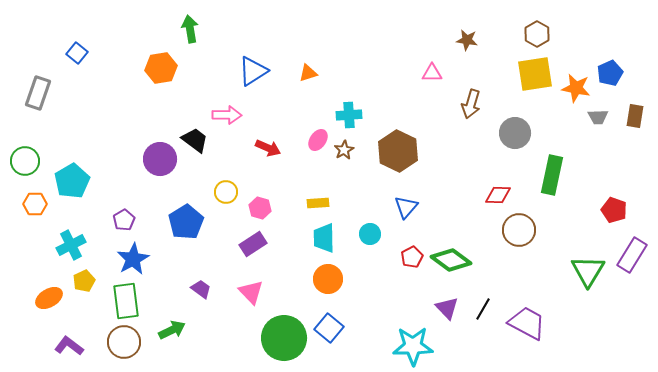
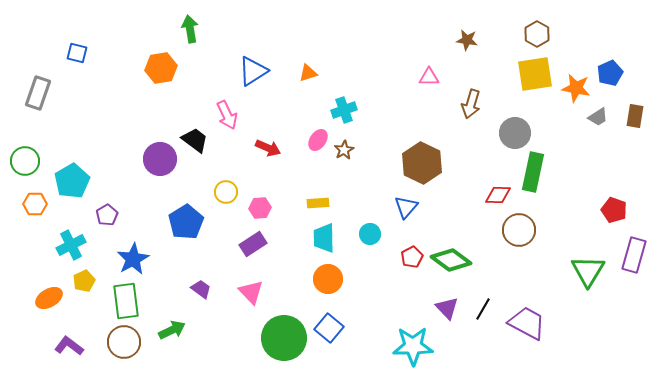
blue square at (77, 53): rotated 25 degrees counterclockwise
pink triangle at (432, 73): moved 3 px left, 4 px down
pink arrow at (227, 115): rotated 64 degrees clockwise
cyan cross at (349, 115): moved 5 px left, 5 px up; rotated 15 degrees counterclockwise
gray trapezoid at (598, 117): rotated 30 degrees counterclockwise
brown hexagon at (398, 151): moved 24 px right, 12 px down
green rectangle at (552, 175): moved 19 px left, 3 px up
pink hexagon at (260, 208): rotated 20 degrees counterclockwise
purple pentagon at (124, 220): moved 17 px left, 5 px up
purple rectangle at (632, 255): moved 2 px right; rotated 16 degrees counterclockwise
